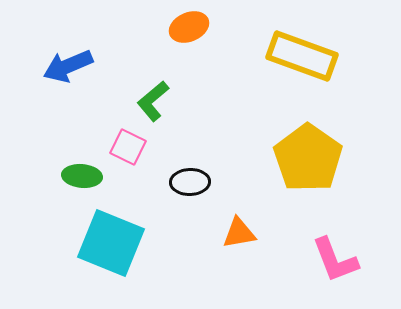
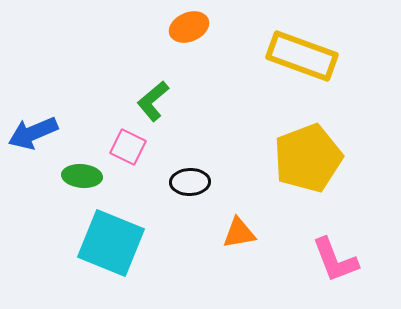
blue arrow: moved 35 px left, 67 px down
yellow pentagon: rotated 16 degrees clockwise
